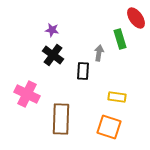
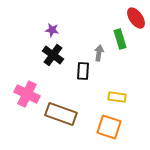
brown rectangle: moved 5 px up; rotated 72 degrees counterclockwise
